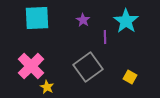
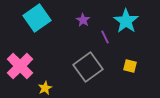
cyan square: rotated 32 degrees counterclockwise
purple line: rotated 24 degrees counterclockwise
pink cross: moved 11 px left
yellow square: moved 11 px up; rotated 16 degrees counterclockwise
yellow star: moved 2 px left, 1 px down; rotated 16 degrees clockwise
